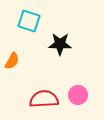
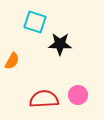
cyan square: moved 6 px right, 1 px down
